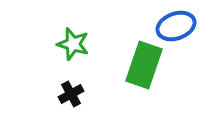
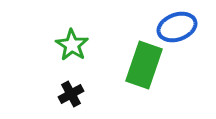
blue ellipse: moved 1 px right, 1 px down
green star: moved 1 px left, 1 px down; rotated 16 degrees clockwise
